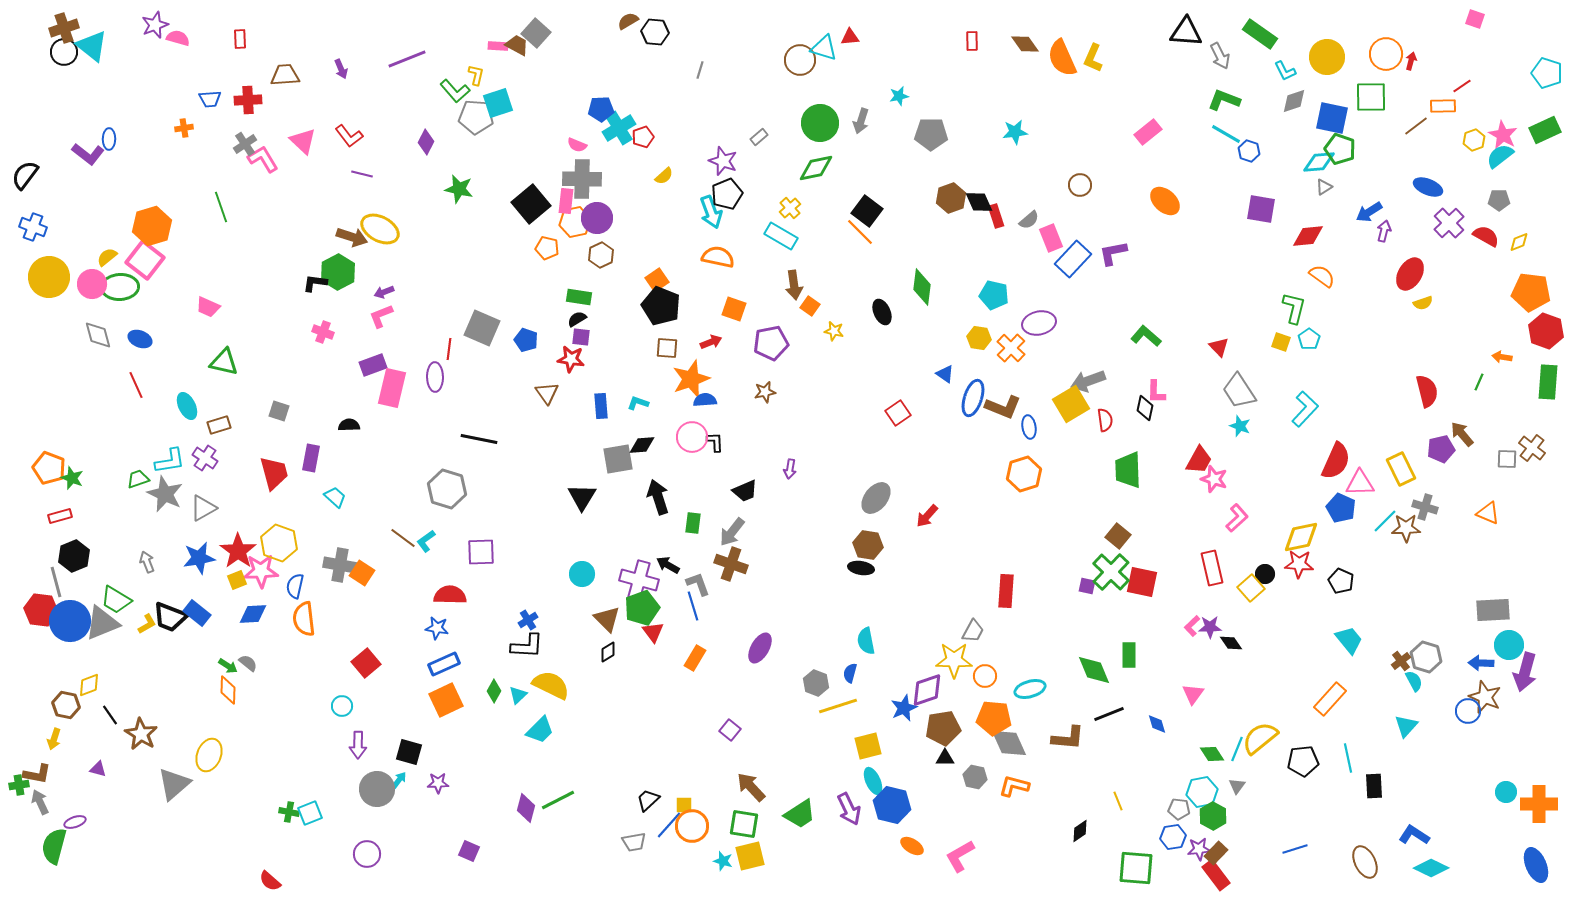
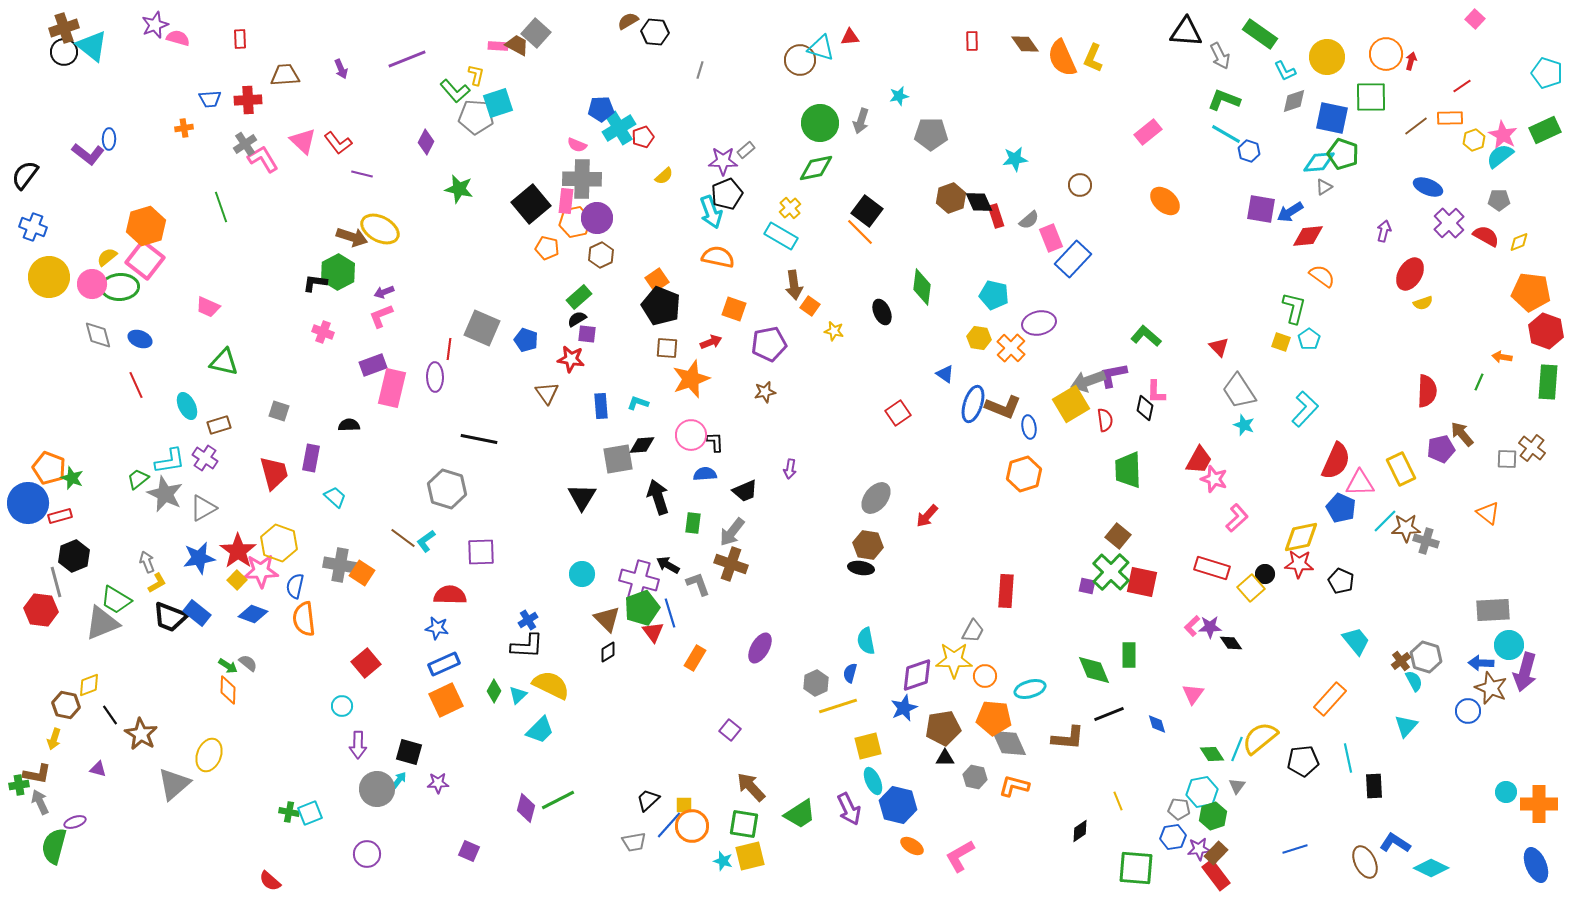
pink square at (1475, 19): rotated 24 degrees clockwise
cyan triangle at (824, 48): moved 3 px left
orange rectangle at (1443, 106): moved 7 px right, 12 px down
cyan star at (1015, 132): moved 27 px down
red L-shape at (349, 136): moved 11 px left, 7 px down
gray rectangle at (759, 137): moved 13 px left, 13 px down
green pentagon at (1340, 149): moved 3 px right, 5 px down
purple star at (723, 161): rotated 20 degrees counterclockwise
blue arrow at (1369, 212): moved 79 px left
orange hexagon at (152, 226): moved 6 px left
purple L-shape at (1113, 253): moved 122 px down
green rectangle at (579, 297): rotated 50 degrees counterclockwise
purple square at (581, 337): moved 6 px right, 3 px up
purple pentagon at (771, 343): moved 2 px left, 1 px down
red semicircle at (1427, 391): rotated 16 degrees clockwise
blue ellipse at (973, 398): moved 6 px down
blue semicircle at (705, 400): moved 74 px down
cyan star at (1240, 426): moved 4 px right, 1 px up
pink circle at (692, 437): moved 1 px left, 2 px up
green trapezoid at (138, 479): rotated 20 degrees counterclockwise
gray cross at (1425, 507): moved 1 px right, 34 px down
orange triangle at (1488, 513): rotated 15 degrees clockwise
red rectangle at (1212, 568): rotated 60 degrees counterclockwise
yellow square at (237, 580): rotated 24 degrees counterclockwise
blue line at (693, 606): moved 23 px left, 7 px down
blue diamond at (253, 614): rotated 24 degrees clockwise
blue circle at (70, 621): moved 42 px left, 118 px up
yellow L-shape at (147, 624): moved 10 px right, 41 px up
cyan trapezoid at (1349, 640): moved 7 px right, 1 px down
gray hexagon at (816, 683): rotated 15 degrees clockwise
purple diamond at (927, 690): moved 10 px left, 15 px up
brown star at (1485, 697): moved 6 px right, 9 px up
blue hexagon at (892, 805): moved 6 px right
green hexagon at (1213, 816): rotated 12 degrees clockwise
blue L-shape at (1414, 835): moved 19 px left, 8 px down
